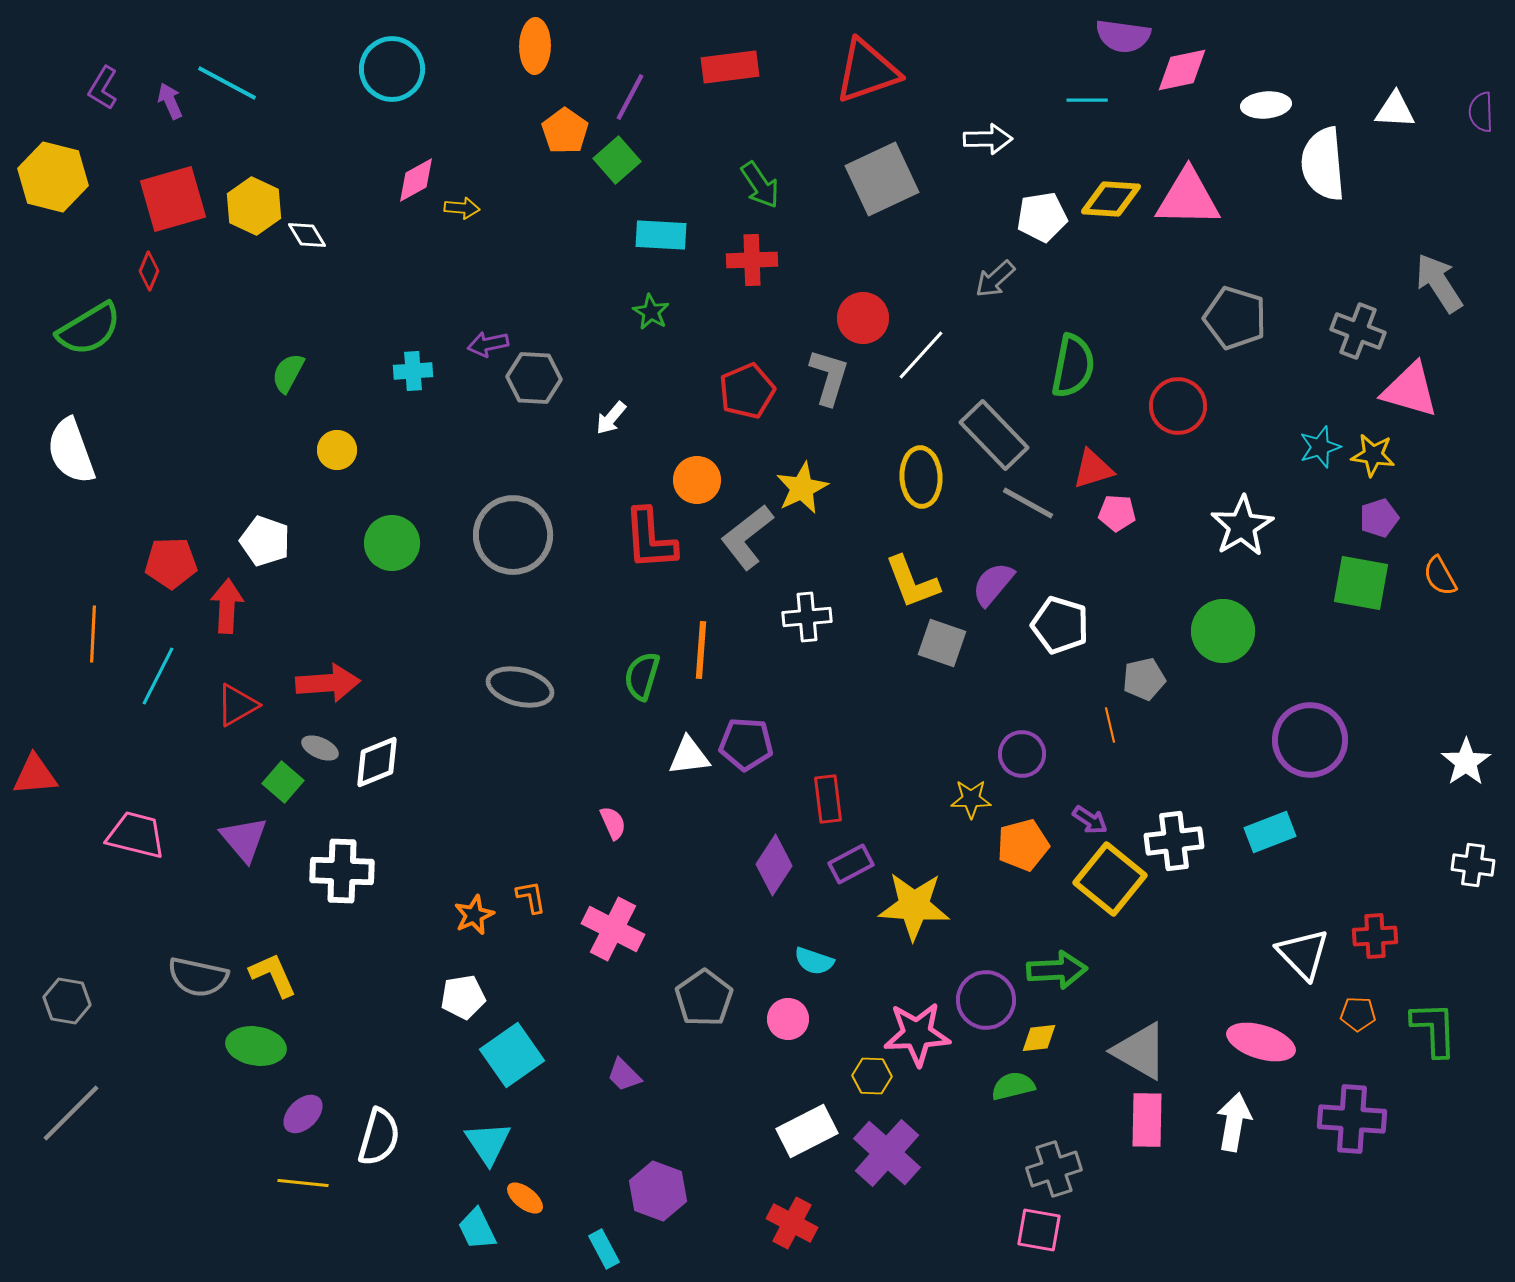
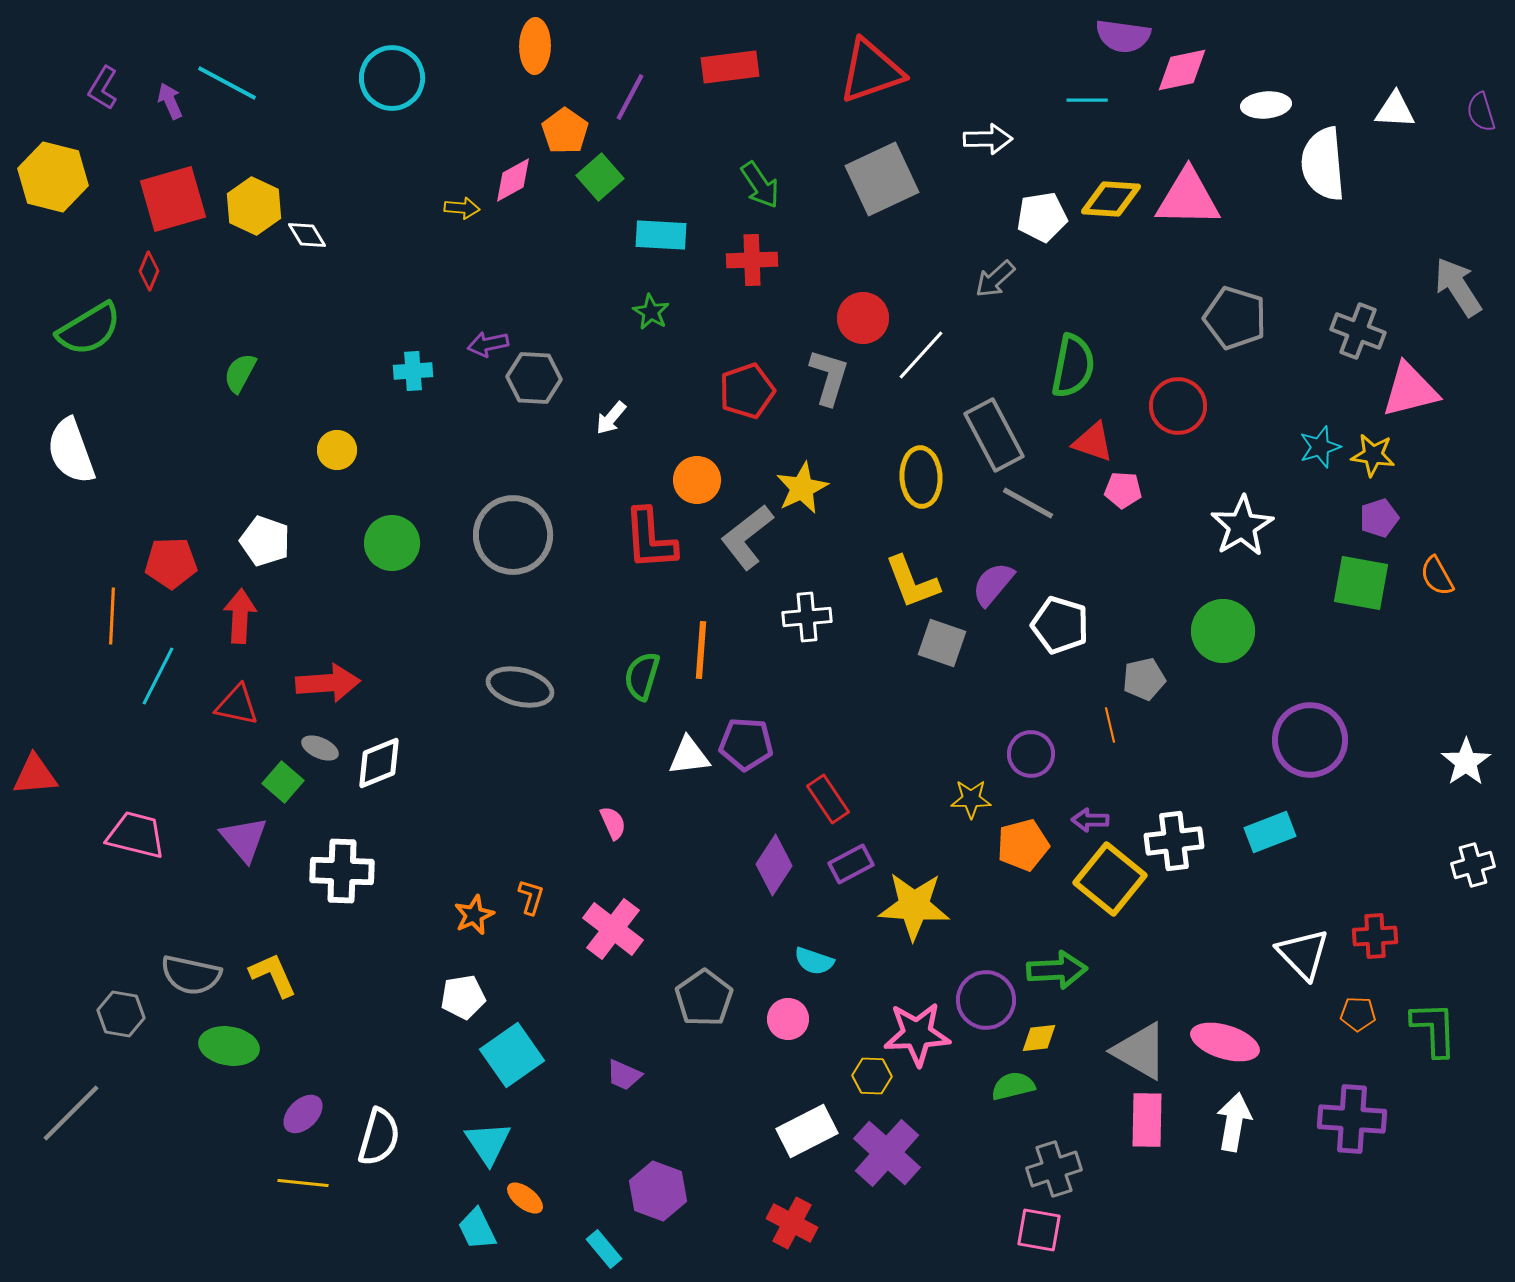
cyan circle at (392, 69): moved 9 px down
red triangle at (867, 71): moved 4 px right
purple semicircle at (1481, 112): rotated 15 degrees counterclockwise
green square at (617, 160): moved 17 px left, 17 px down
pink diamond at (416, 180): moved 97 px right
gray arrow at (1439, 283): moved 19 px right, 4 px down
green semicircle at (288, 373): moved 48 px left
pink triangle at (1410, 390): rotated 30 degrees counterclockwise
red pentagon at (747, 391): rotated 4 degrees clockwise
gray rectangle at (994, 435): rotated 16 degrees clockwise
red triangle at (1093, 469): moved 27 px up; rotated 36 degrees clockwise
pink pentagon at (1117, 513): moved 6 px right, 23 px up
orange semicircle at (1440, 576): moved 3 px left
red arrow at (227, 606): moved 13 px right, 10 px down
orange line at (93, 634): moved 19 px right, 18 px up
red triangle at (237, 705): rotated 42 degrees clockwise
purple circle at (1022, 754): moved 9 px right
white diamond at (377, 762): moved 2 px right, 1 px down
red rectangle at (828, 799): rotated 27 degrees counterclockwise
purple arrow at (1090, 820): rotated 147 degrees clockwise
white cross at (1473, 865): rotated 24 degrees counterclockwise
orange L-shape at (531, 897): rotated 27 degrees clockwise
pink cross at (613, 929): rotated 10 degrees clockwise
gray semicircle at (198, 977): moved 7 px left, 2 px up
gray hexagon at (67, 1001): moved 54 px right, 13 px down
pink ellipse at (1261, 1042): moved 36 px left
green ellipse at (256, 1046): moved 27 px left
purple trapezoid at (624, 1075): rotated 21 degrees counterclockwise
cyan rectangle at (604, 1249): rotated 12 degrees counterclockwise
